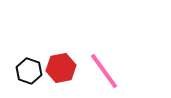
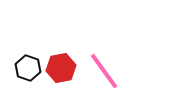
black hexagon: moved 1 px left, 3 px up
